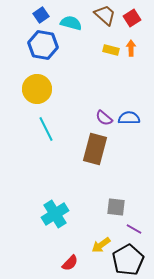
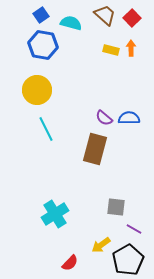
red square: rotated 12 degrees counterclockwise
yellow circle: moved 1 px down
